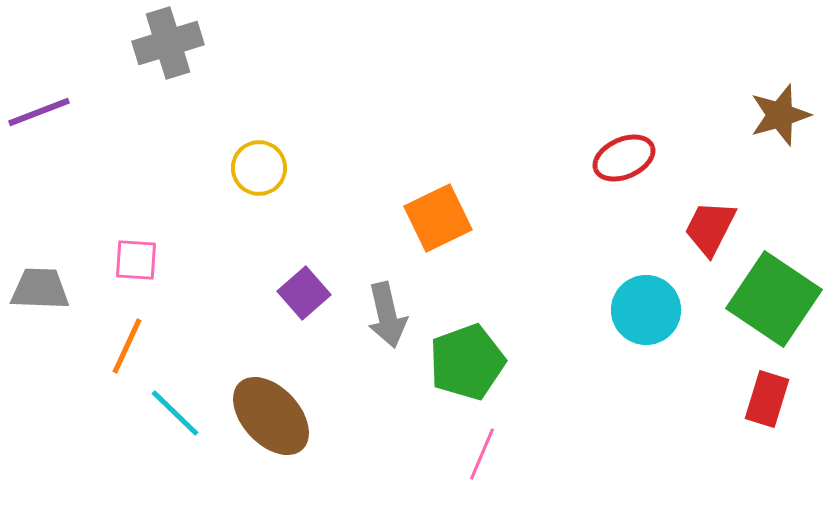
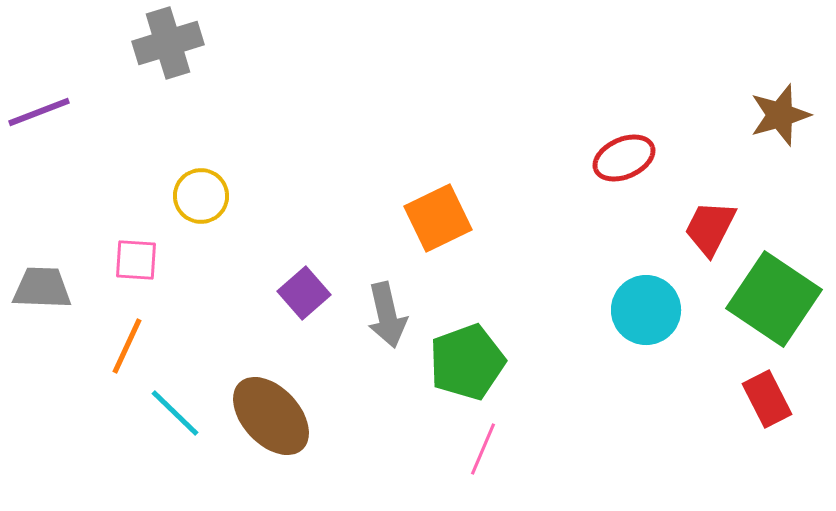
yellow circle: moved 58 px left, 28 px down
gray trapezoid: moved 2 px right, 1 px up
red rectangle: rotated 44 degrees counterclockwise
pink line: moved 1 px right, 5 px up
